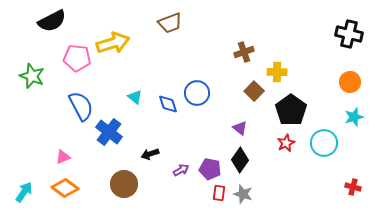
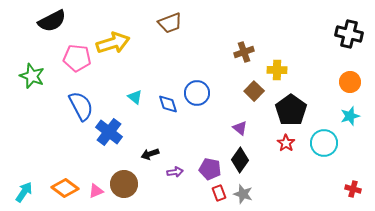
yellow cross: moved 2 px up
cyan star: moved 4 px left, 1 px up
red star: rotated 12 degrees counterclockwise
pink triangle: moved 33 px right, 34 px down
purple arrow: moved 6 px left, 2 px down; rotated 21 degrees clockwise
red cross: moved 2 px down
red rectangle: rotated 28 degrees counterclockwise
